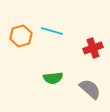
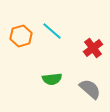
cyan line: rotated 25 degrees clockwise
red cross: rotated 18 degrees counterclockwise
green semicircle: moved 1 px left, 1 px down
